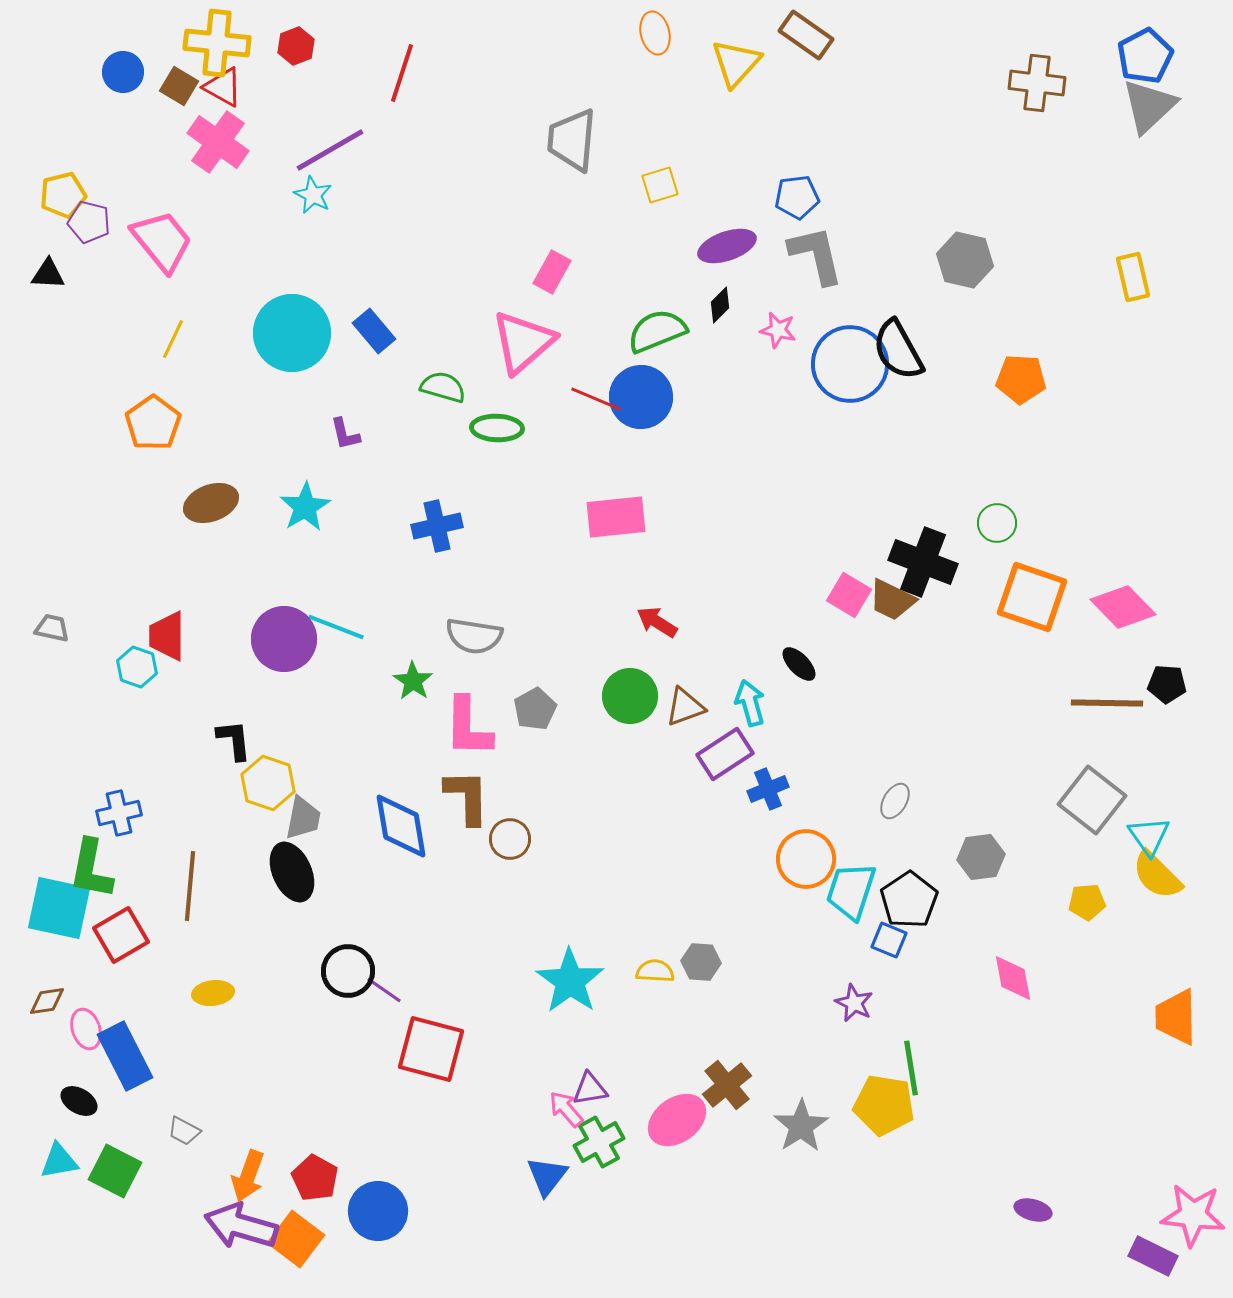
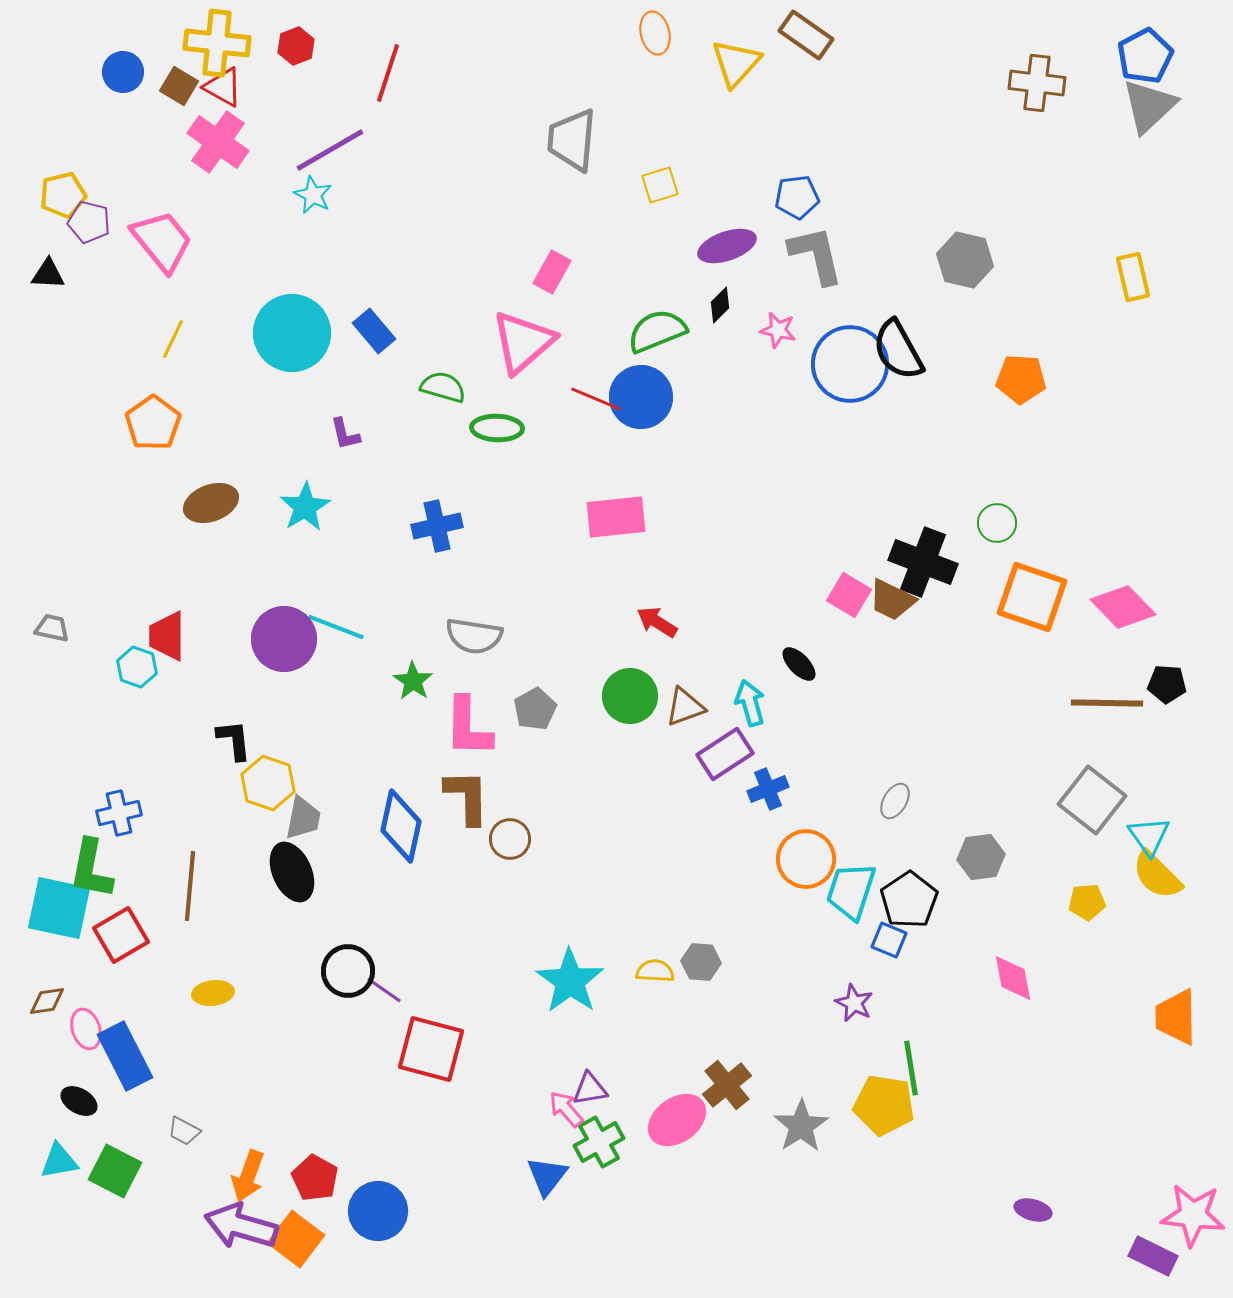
red line at (402, 73): moved 14 px left
blue diamond at (401, 826): rotated 22 degrees clockwise
